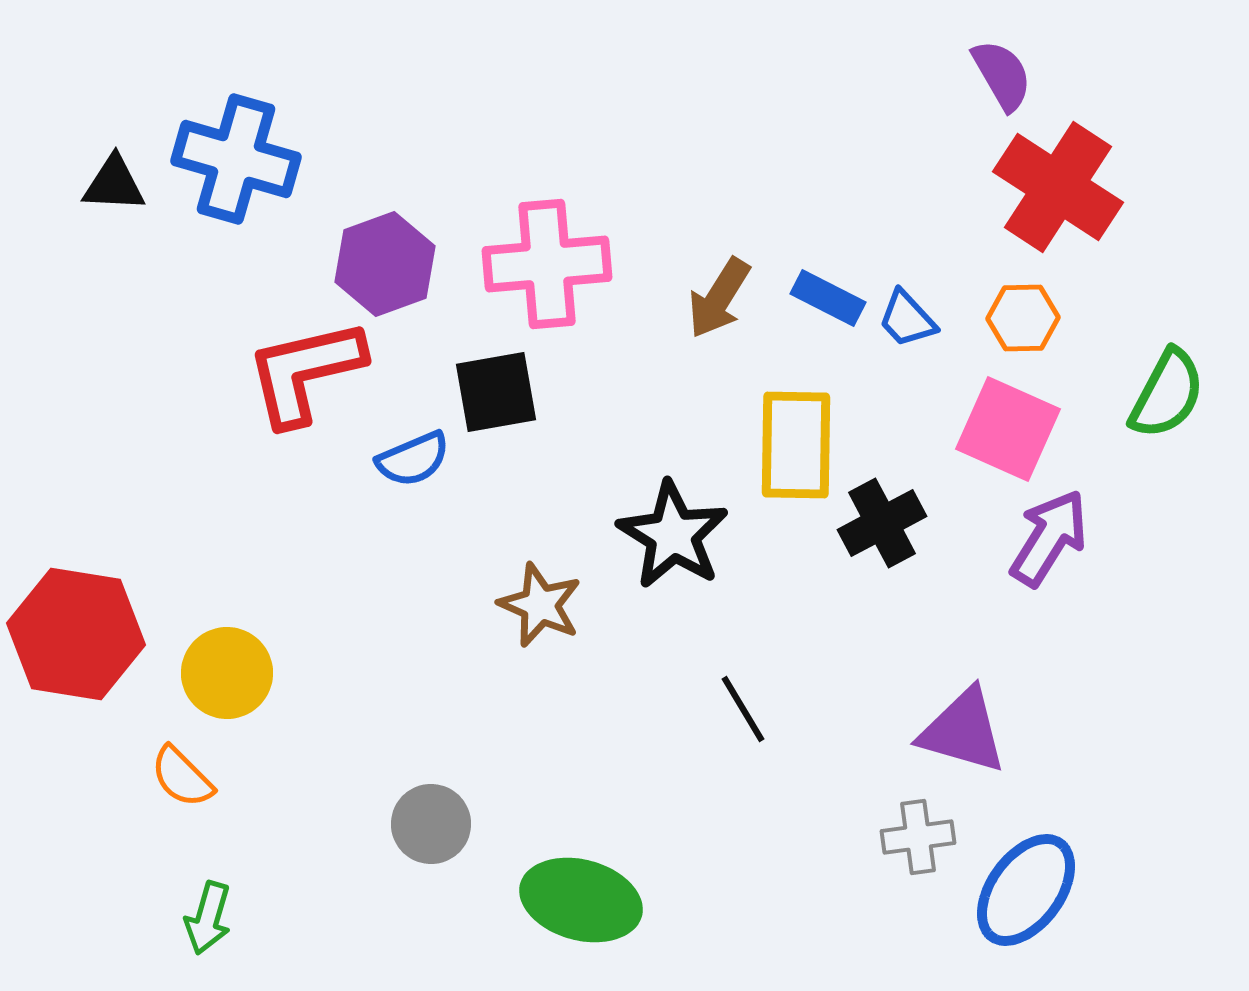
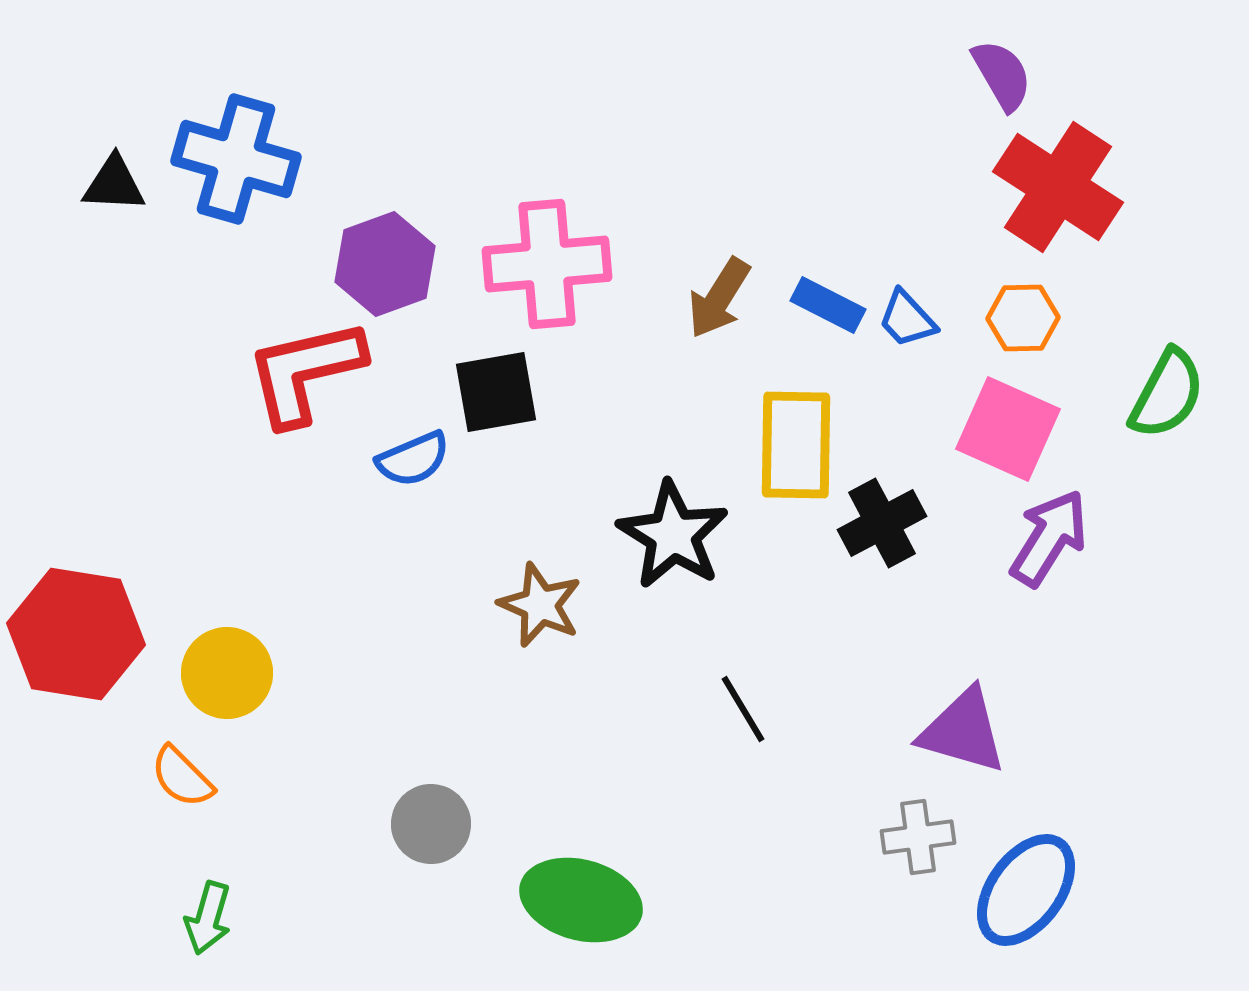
blue rectangle: moved 7 px down
